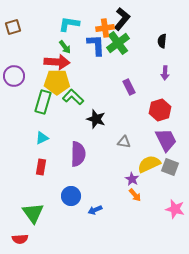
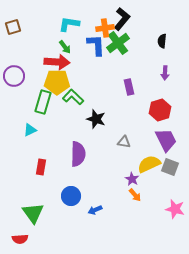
purple rectangle: rotated 14 degrees clockwise
cyan triangle: moved 12 px left, 8 px up
